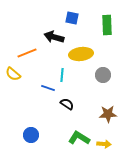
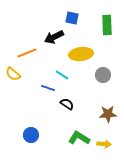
black arrow: rotated 42 degrees counterclockwise
cyan line: rotated 64 degrees counterclockwise
